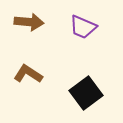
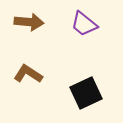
purple trapezoid: moved 1 px right, 3 px up; rotated 16 degrees clockwise
black square: rotated 12 degrees clockwise
